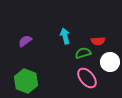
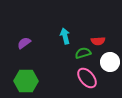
purple semicircle: moved 1 px left, 2 px down
green hexagon: rotated 20 degrees counterclockwise
